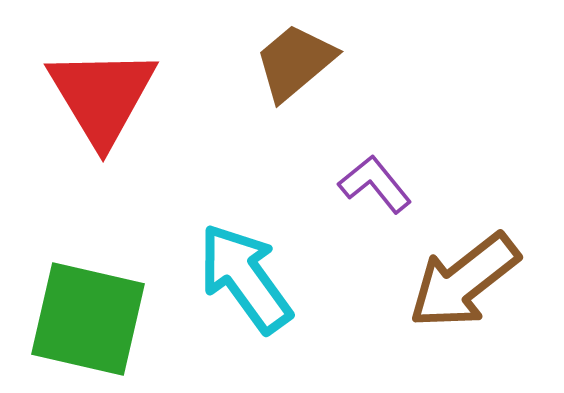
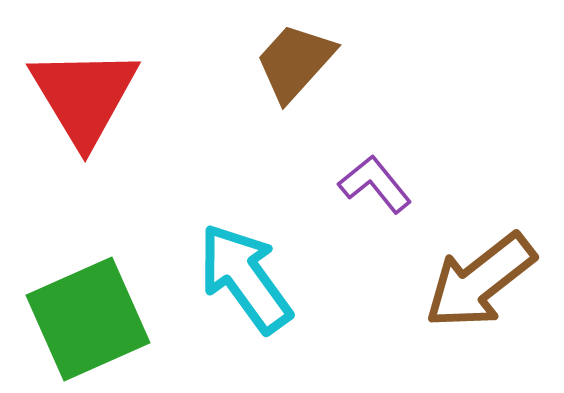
brown trapezoid: rotated 8 degrees counterclockwise
red triangle: moved 18 px left
brown arrow: moved 16 px right
green square: rotated 37 degrees counterclockwise
